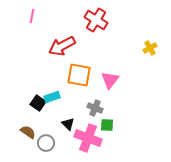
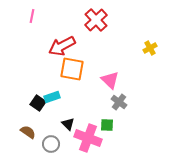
red cross: rotated 15 degrees clockwise
orange square: moved 7 px left, 6 px up
pink triangle: rotated 24 degrees counterclockwise
gray cross: moved 24 px right, 6 px up; rotated 14 degrees clockwise
gray circle: moved 5 px right, 1 px down
